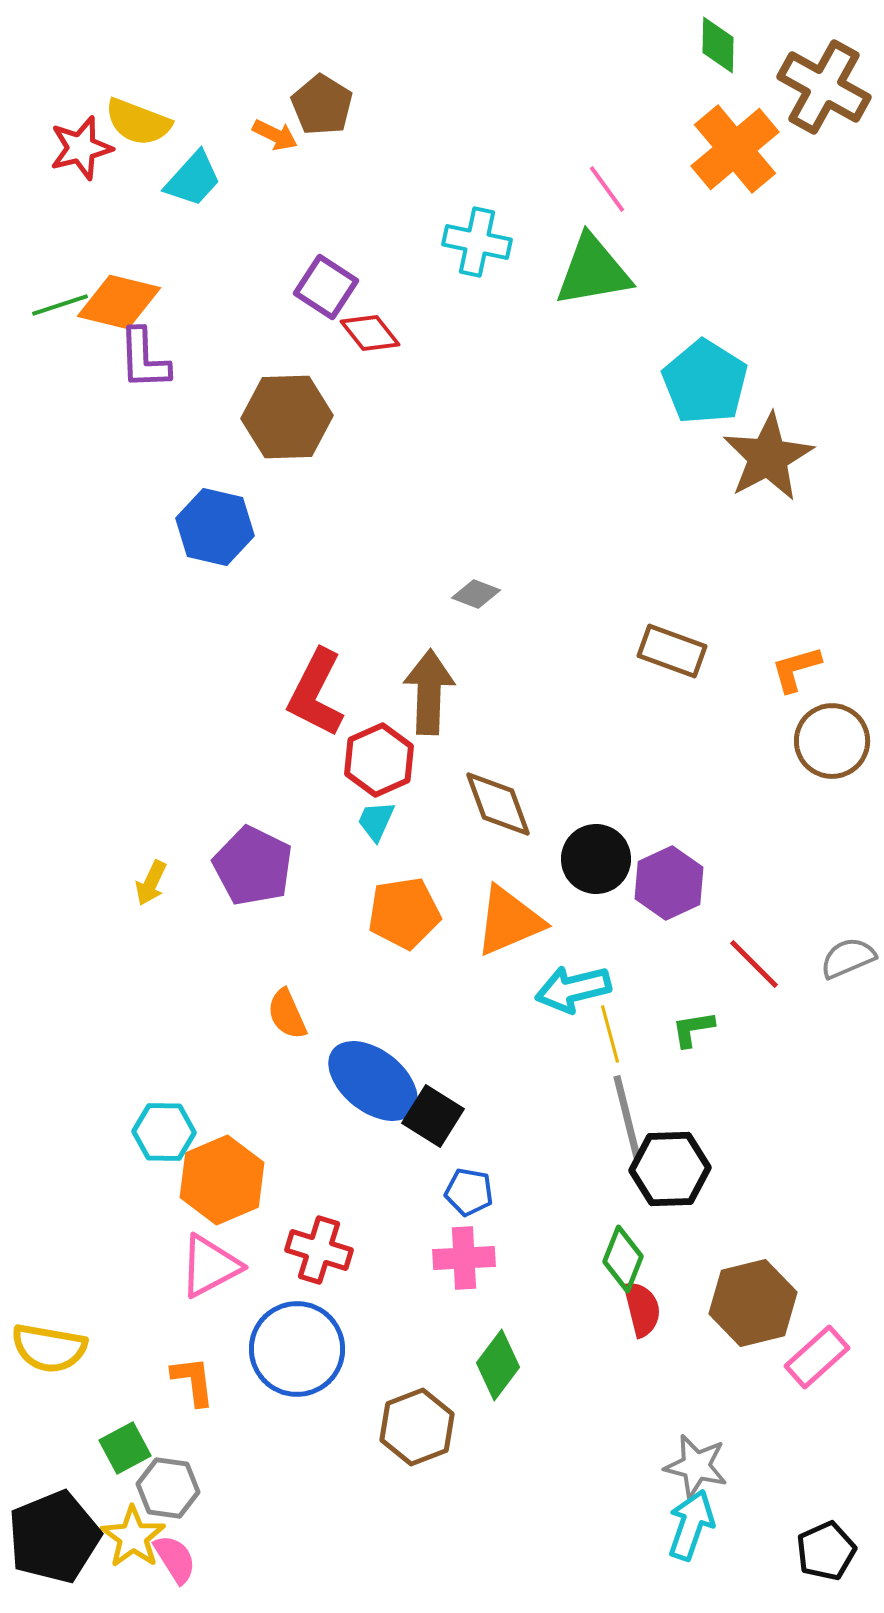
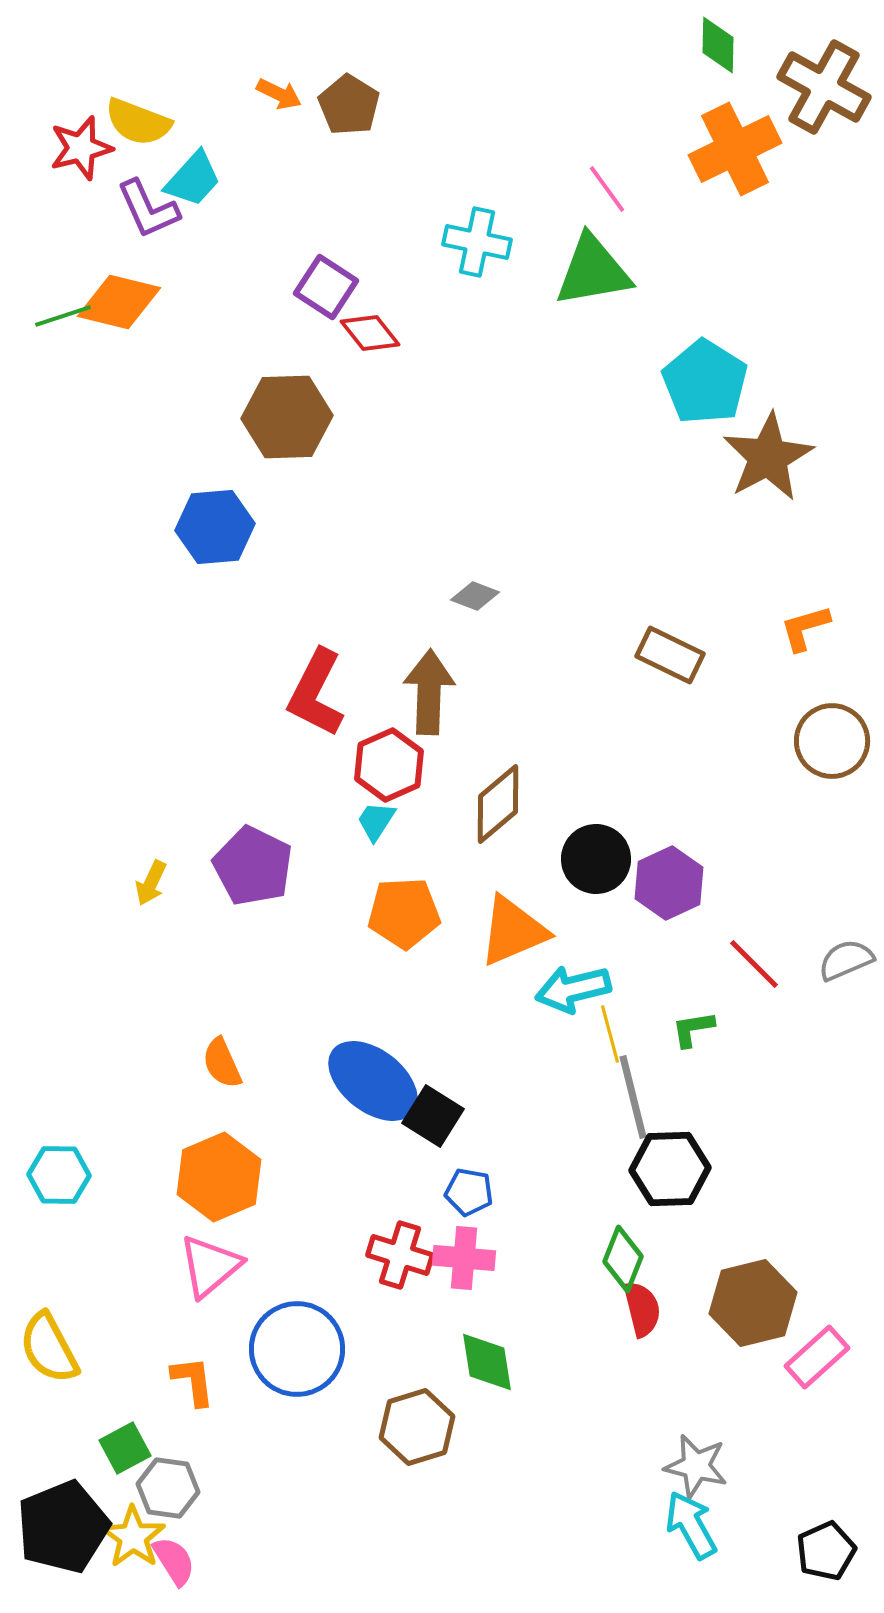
brown pentagon at (322, 105): moved 27 px right
orange arrow at (275, 135): moved 4 px right, 41 px up
orange cross at (735, 149): rotated 14 degrees clockwise
green line at (60, 305): moved 3 px right, 11 px down
purple L-shape at (144, 359): moved 4 px right, 150 px up; rotated 22 degrees counterclockwise
blue hexagon at (215, 527): rotated 18 degrees counterclockwise
gray diamond at (476, 594): moved 1 px left, 2 px down
brown rectangle at (672, 651): moved 2 px left, 4 px down; rotated 6 degrees clockwise
orange L-shape at (796, 669): moved 9 px right, 41 px up
red hexagon at (379, 760): moved 10 px right, 5 px down
brown diamond at (498, 804): rotated 70 degrees clockwise
cyan trapezoid at (376, 821): rotated 9 degrees clockwise
orange pentagon at (404, 913): rotated 6 degrees clockwise
orange triangle at (509, 921): moved 4 px right, 10 px down
gray semicircle at (848, 958): moved 2 px left, 2 px down
orange semicircle at (287, 1014): moved 65 px left, 49 px down
gray line at (627, 1117): moved 6 px right, 20 px up
cyan hexagon at (164, 1132): moved 105 px left, 43 px down
orange hexagon at (222, 1180): moved 3 px left, 3 px up
red cross at (319, 1250): moved 81 px right, 5 px down
pink cross at (464, 1258): rotated 8 degrees clockwise
pink triangle at (210, 1266): rotated 12 degrees counterclockwise
yellow semicircle at (49, 1348): rotated 52 degrees clockwise
green diamond at (498, 1365): moved 11 px left, 3 px up; rotated 46 degrees counterclockwise
brown hexagon at (417, 1427): rotated 4 degrees clockwise
cyan arrow at (691, 1525): rotated 48 degrees counterclockwise
black pentagon at (54, 1537): moved 9 px right, 10 px up
pink semicircle at (175, 1559): moved 1 px left, 2 px down
